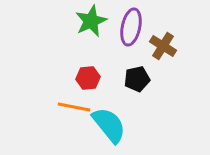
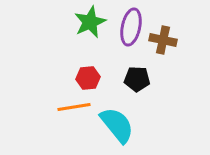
green star: moved 1 px left, 1 px down
brown cross: moved 6 px up; rotated 20 degrees counterclockwise
black pentagon: rotated 15 degrees clockwise
orange line: rotated 20 degrees counterclockwise
cyan semicircle: moved 8 px right
